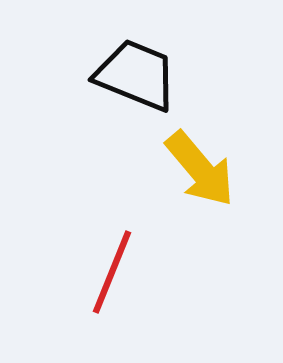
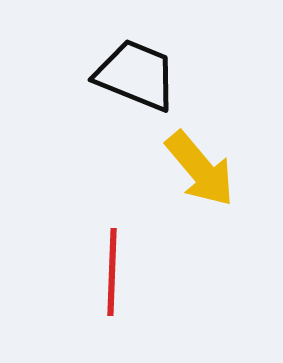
red line: rotated 20 degrees counterclockwise
